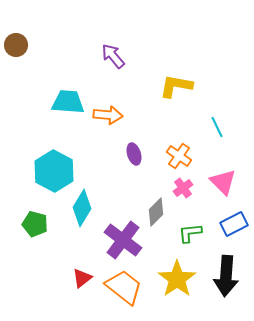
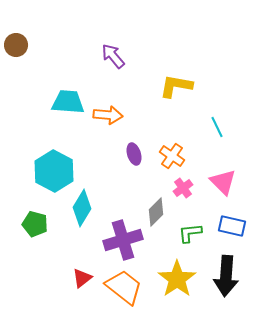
orange cross: moved 7 px left
blue rectangle: moved 2 px left, 2 px down; rotated 40 degrees clockwise
purple cross: rotated 36 degrees clockwise
